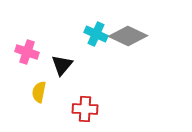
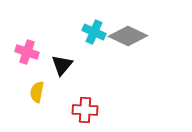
cyan cross: moved 2 px left, 2 px up
yellow semicircle: moved 2 px left
red cross: moved 1 px down
